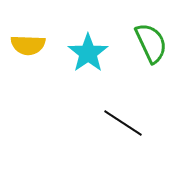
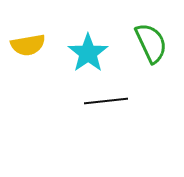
yellow semicircle: rotated 12 degrees counterclockwise
black line: moved 17 px left, 22 px up; rotated 39 degrees counterclockwise
